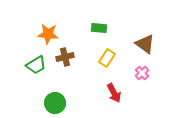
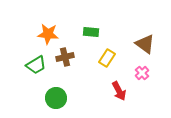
green rectangle: moved 8 px left, 4 px down
red arrow: moved 5 px right, 2 px up
green circle: moved 1 px right, 5 px up
